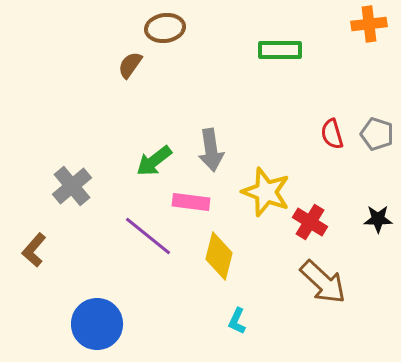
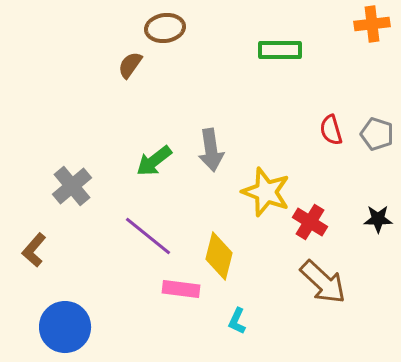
orange cross: moved 3 px right
red semicircle: moved 1 px left, 4 px up
pink rectangle: moved 10 px left, 87 px down
blue circle: moved 32 px left, 3 px down
